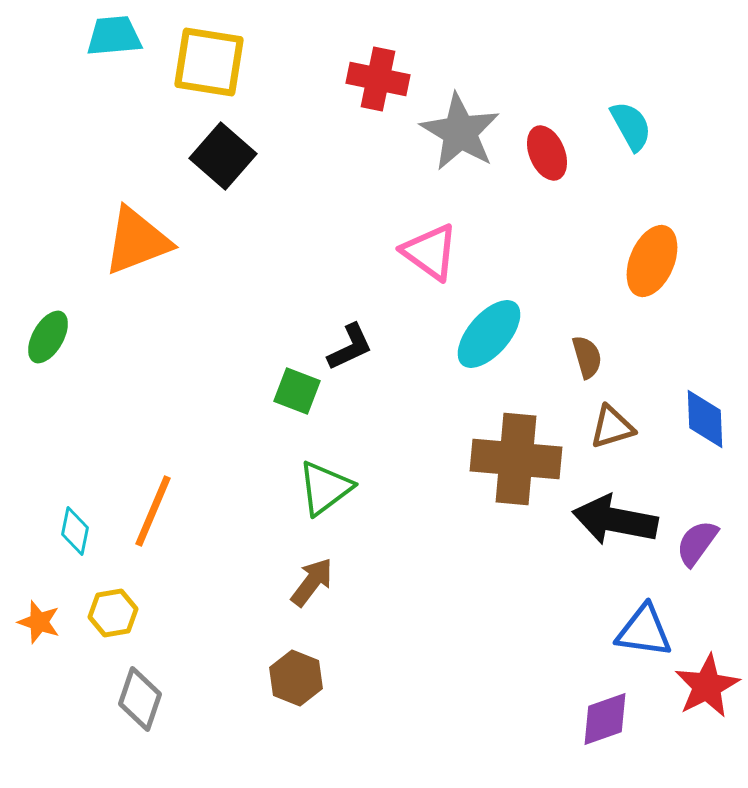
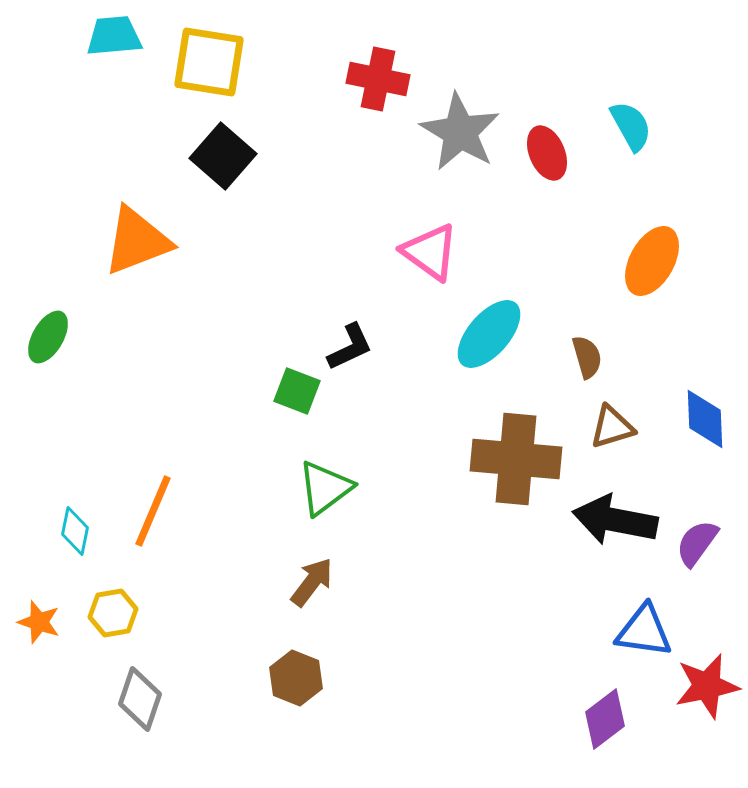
orange ellipse: rotated 6 degrees clockwise
red star: rotated 16 degrees clockwise
purple diamond: rotated 18 degrees counterclockwise
